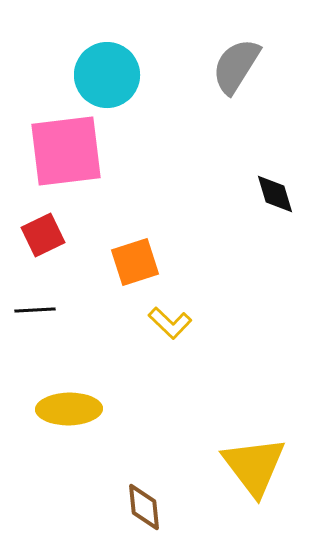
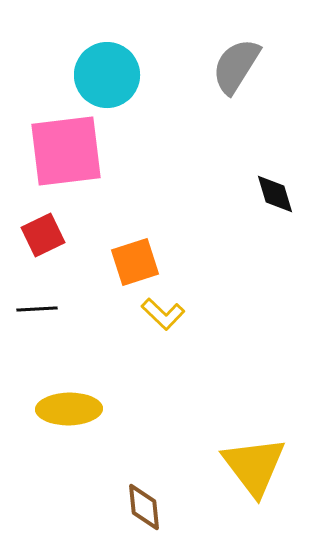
black line: moved 2 px right, 1 px up
yellow L-shape: moved 7 px left, 9 px up
